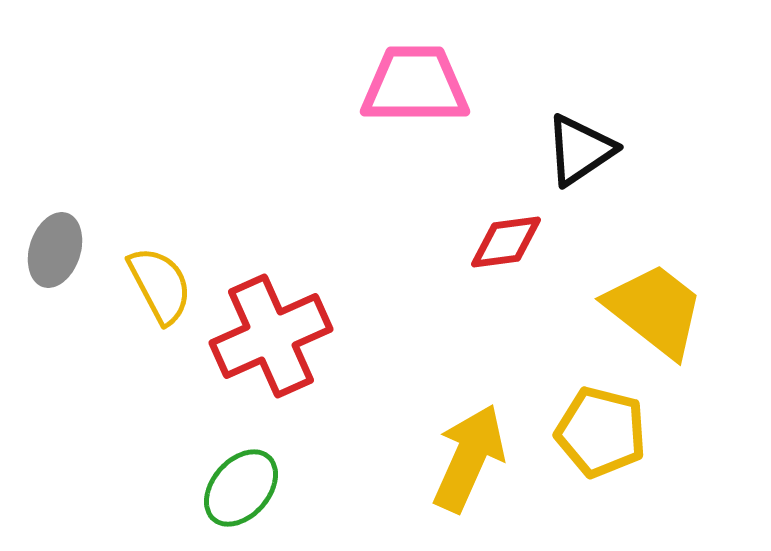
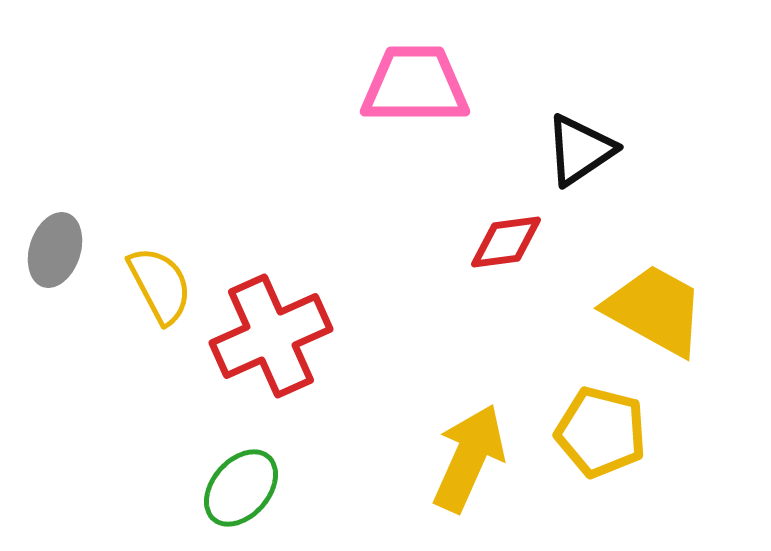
yellow trapezoid: rotated 9 degrees counterclockwise
